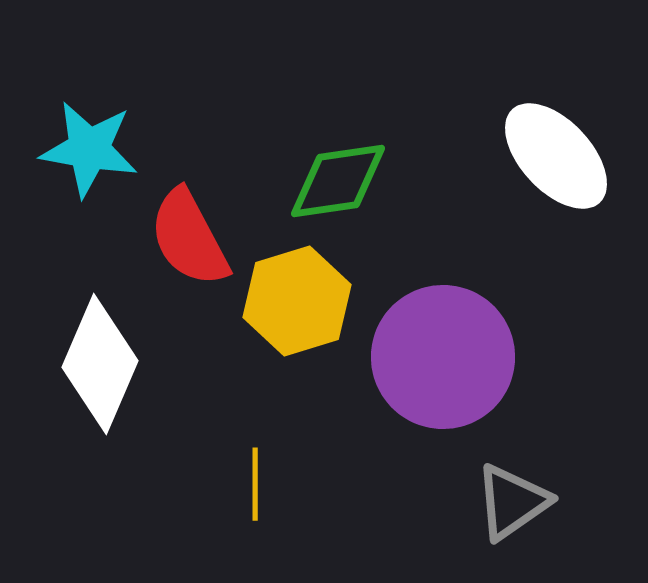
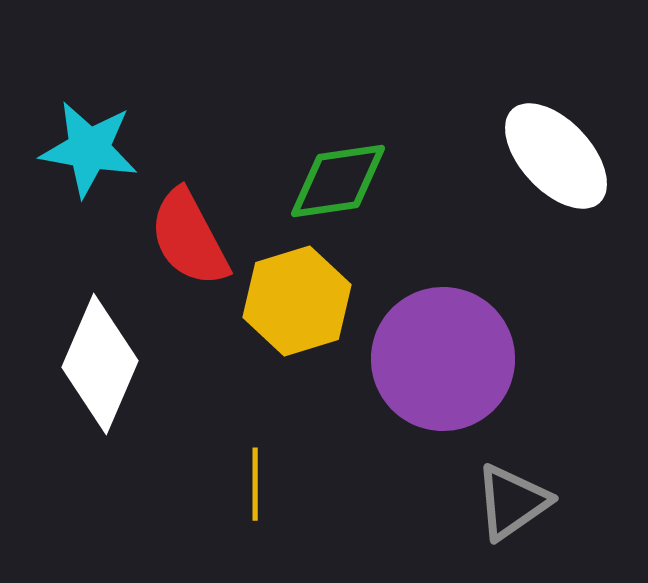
purple circle: moved 2 px down
